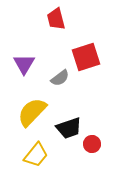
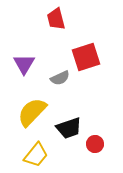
gray semicircle: rotated 12 degrees clockwise
red circle: moved 3 px right
